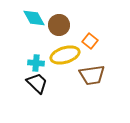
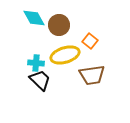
black trapezoid: moved 3 px right, 3 px up
